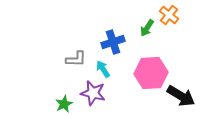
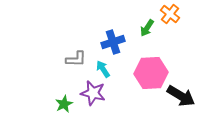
orange cross: moved 1 px right, 1 px up
